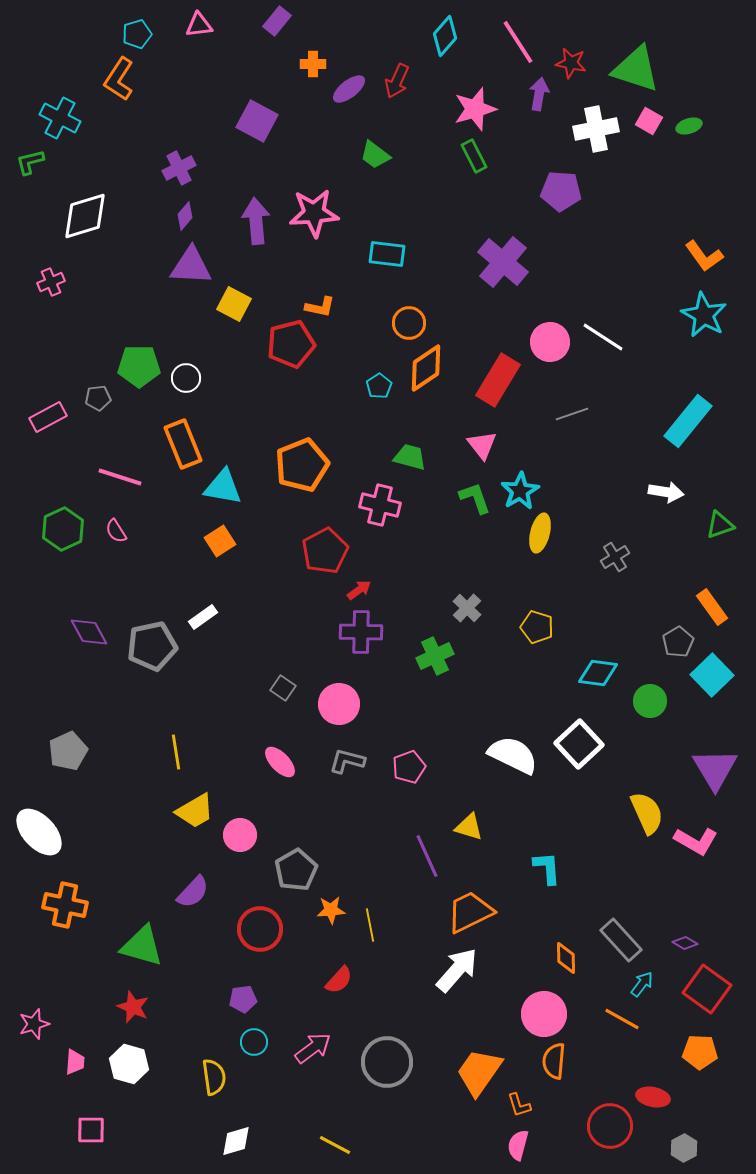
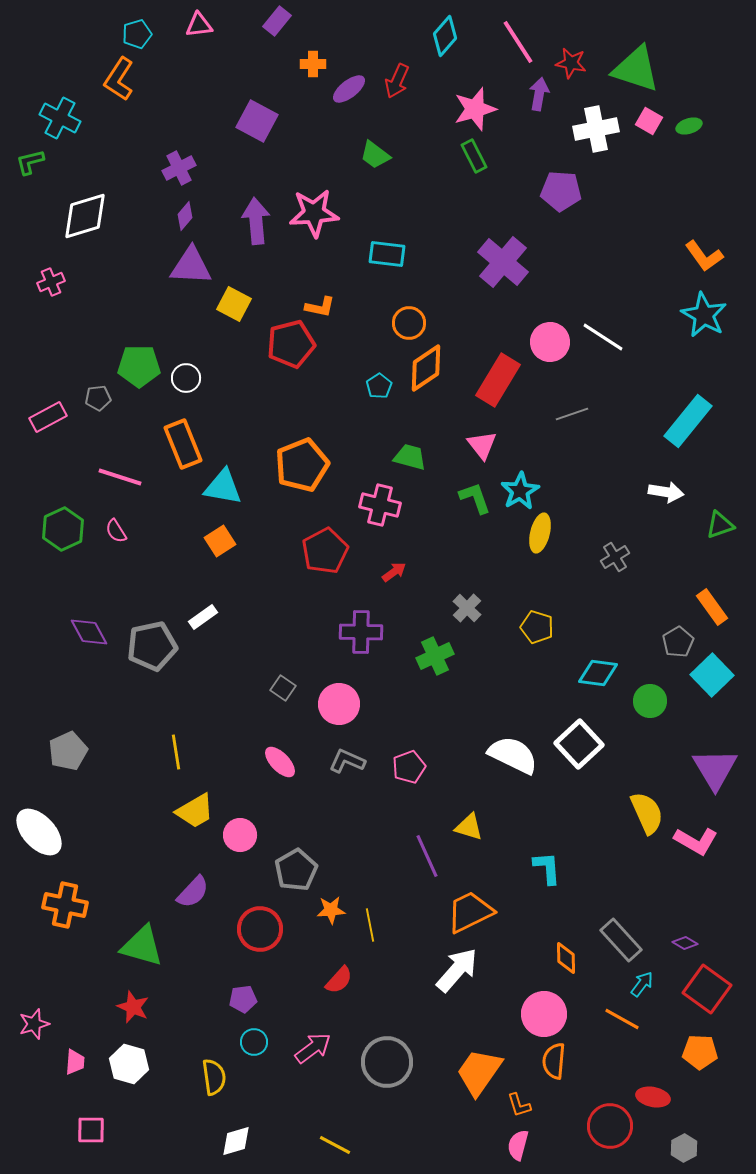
red arrow at (359, 590): moved 35 px right, 18 px up
gray L-shape at (347, 761): rotated 9 degrees clockwise
